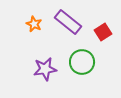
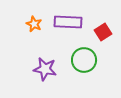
purple rectangle: rotated 36 degrees counterclockwise
green circle: moved 2 px right, 2 px up
purple star: rotated 20 degrees clockwise
